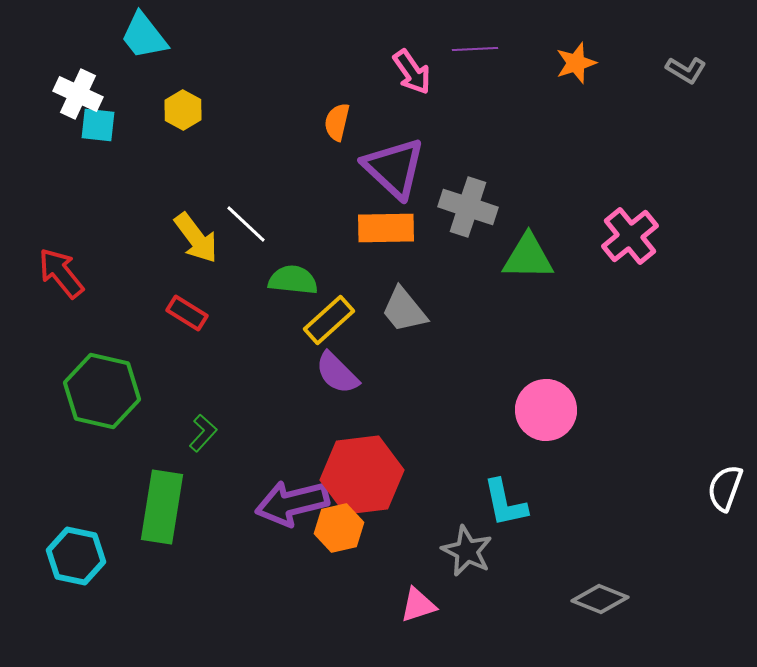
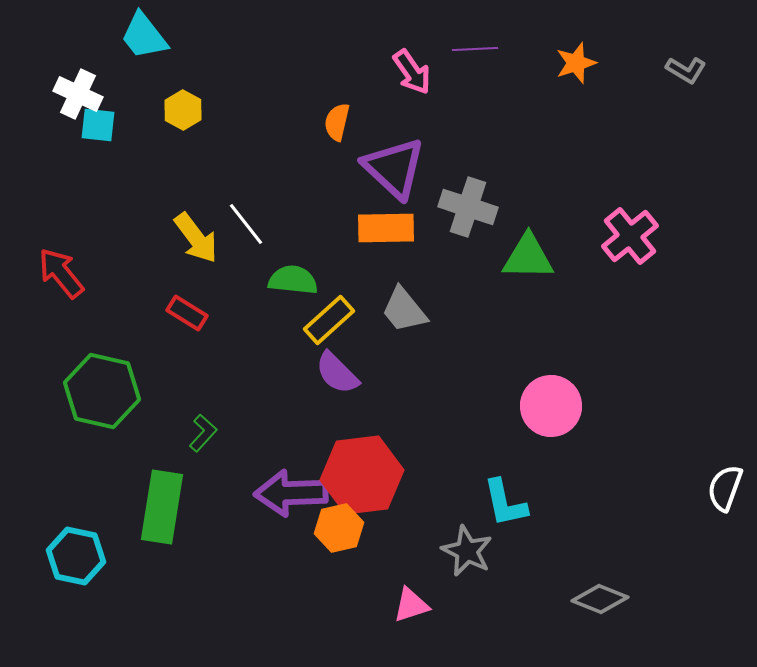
white line: rotated 9 degrees clockwise
pink circle: moved 5 px right, 4 px up
purple arrow: moved 1 px left, 10 px up; rotated 12 degrees clockwise
pink triangle: moved 7 px left
